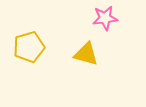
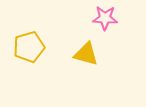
pink star: rotated 10 degrees clockwise
